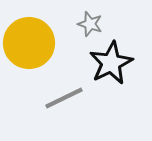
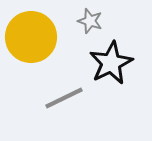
gray star: moved 3 px up
yellow circle: moved 2 px right, 6 px up
